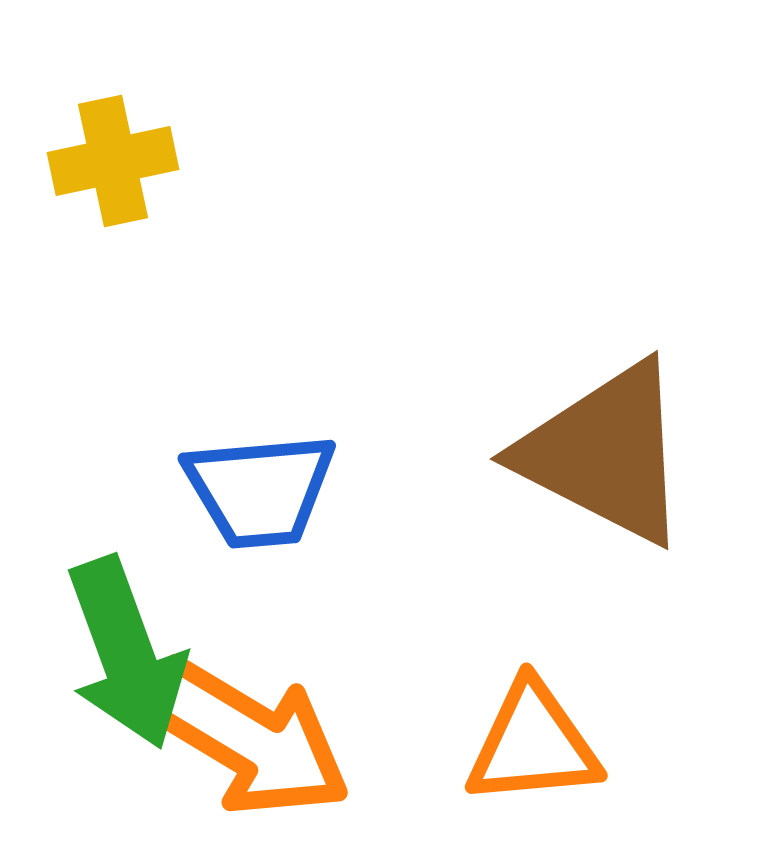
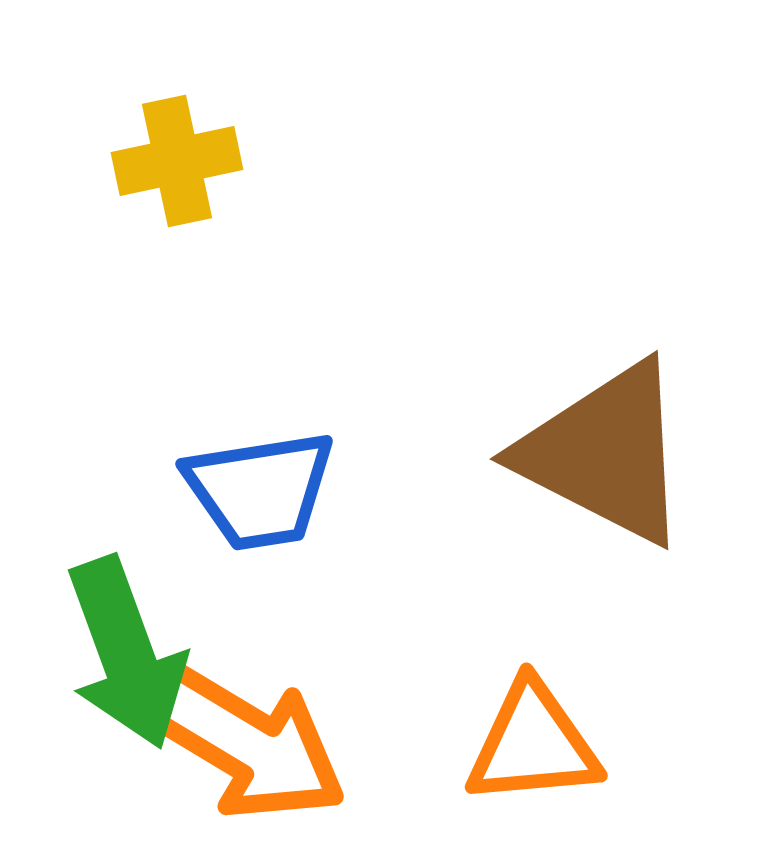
yellow cross: moved 64 px right
blue trapezoid: rotated 4 degrees counterclockwise
orange arrow: moved 4 px left, 4 px down
